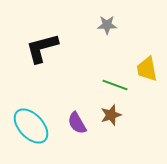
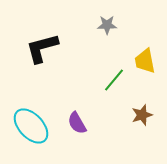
yellow trapezoid: moved 2 px left, 8 px up
green line: moved 1 px left, 5 px up; rotated 70 degrees counterclockwise
brown star: moved 31 px right
